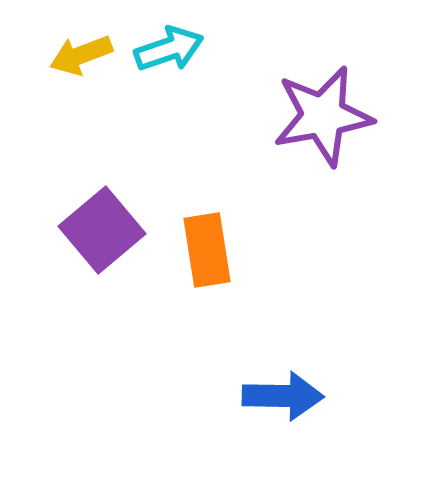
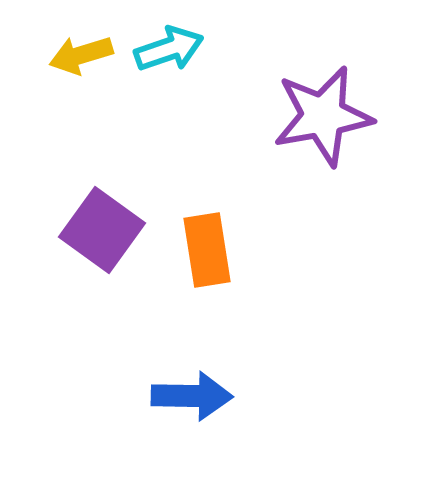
yellow arrow: rotated 4 degrees clockwise
purple square: rotated 14 degrees counterclockwise
blue arrow: moved 91 px left
